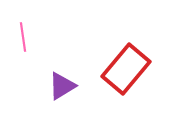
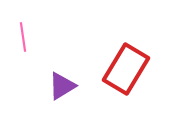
red rectangle: rotated 9 degrees counterclockwise
